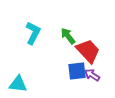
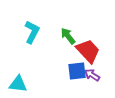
cyan L-shape: moved 1 px left, 1 px up
